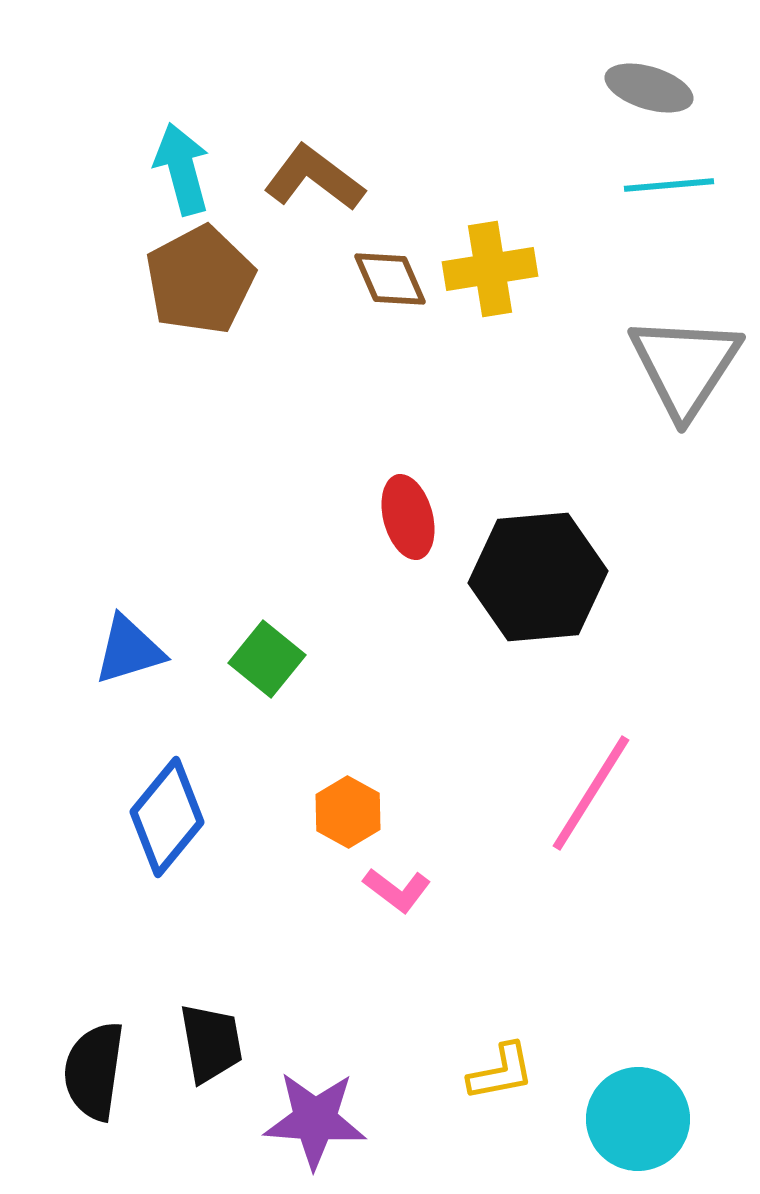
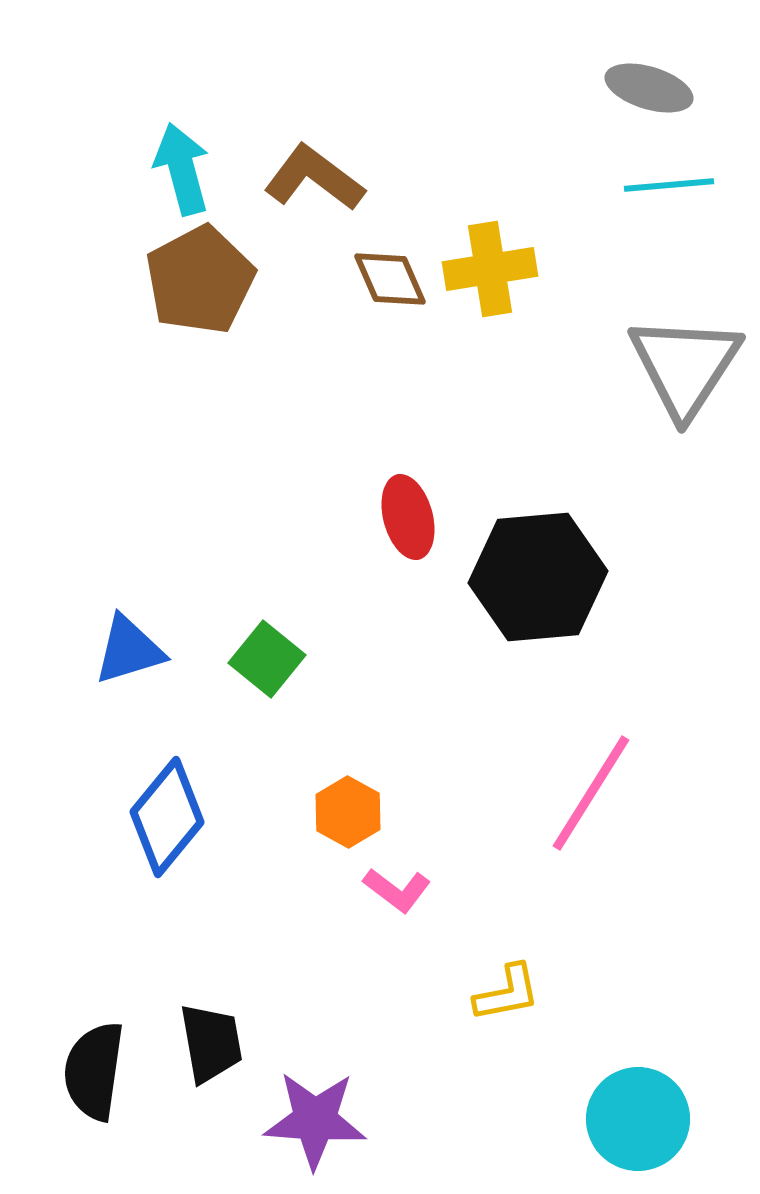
yellow L-shape: moved 6 px right, 79 px up
